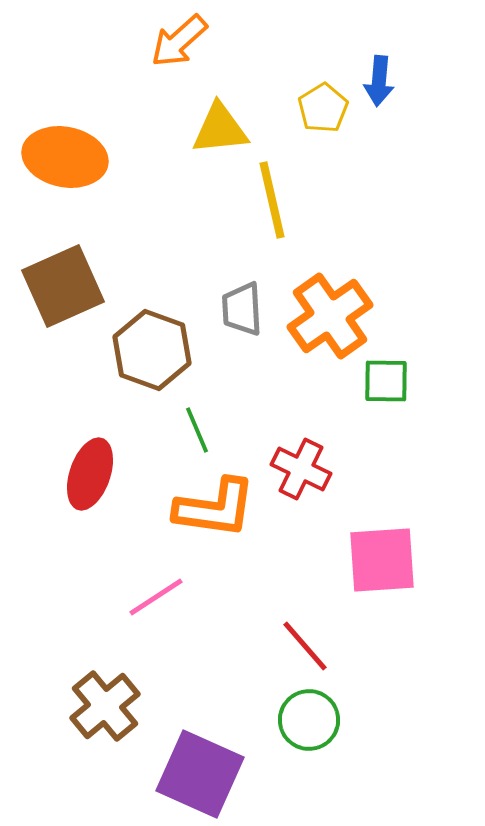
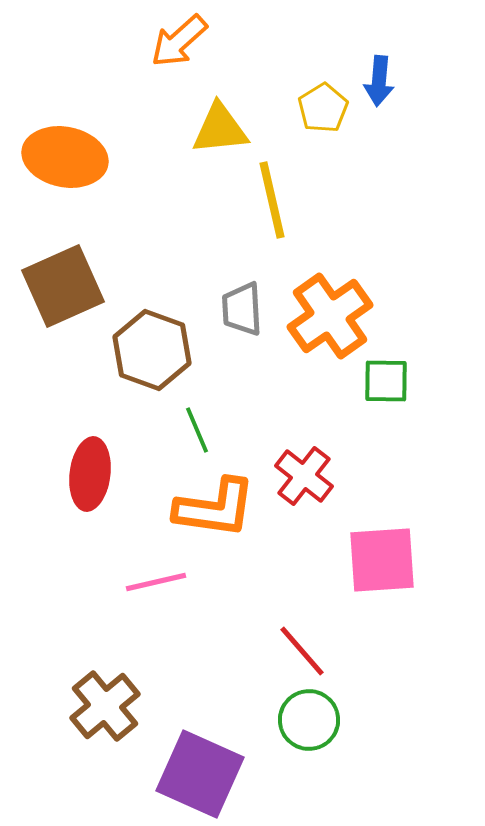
red cross: moved 3 px right, 7 px down; rotated 12 degrees clockwise
red ellipse: rotated 12 degrees counterclockwise
pink line: moved 15 px up; rotated 20 degrees clockwise
red line: moved 3 px left, 5 px down
